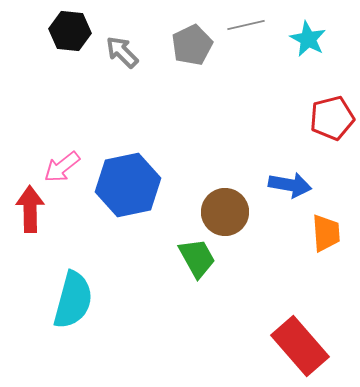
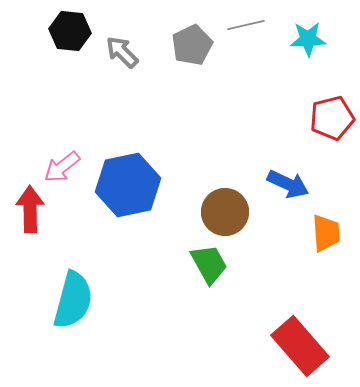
cyan star: rotated 30 degrees counterclockwise
blue arrow: moved 2 px left, 1 px up; rotated 15 degrees clockwise
green trapezoid: moved 12 px right, 6 px down
